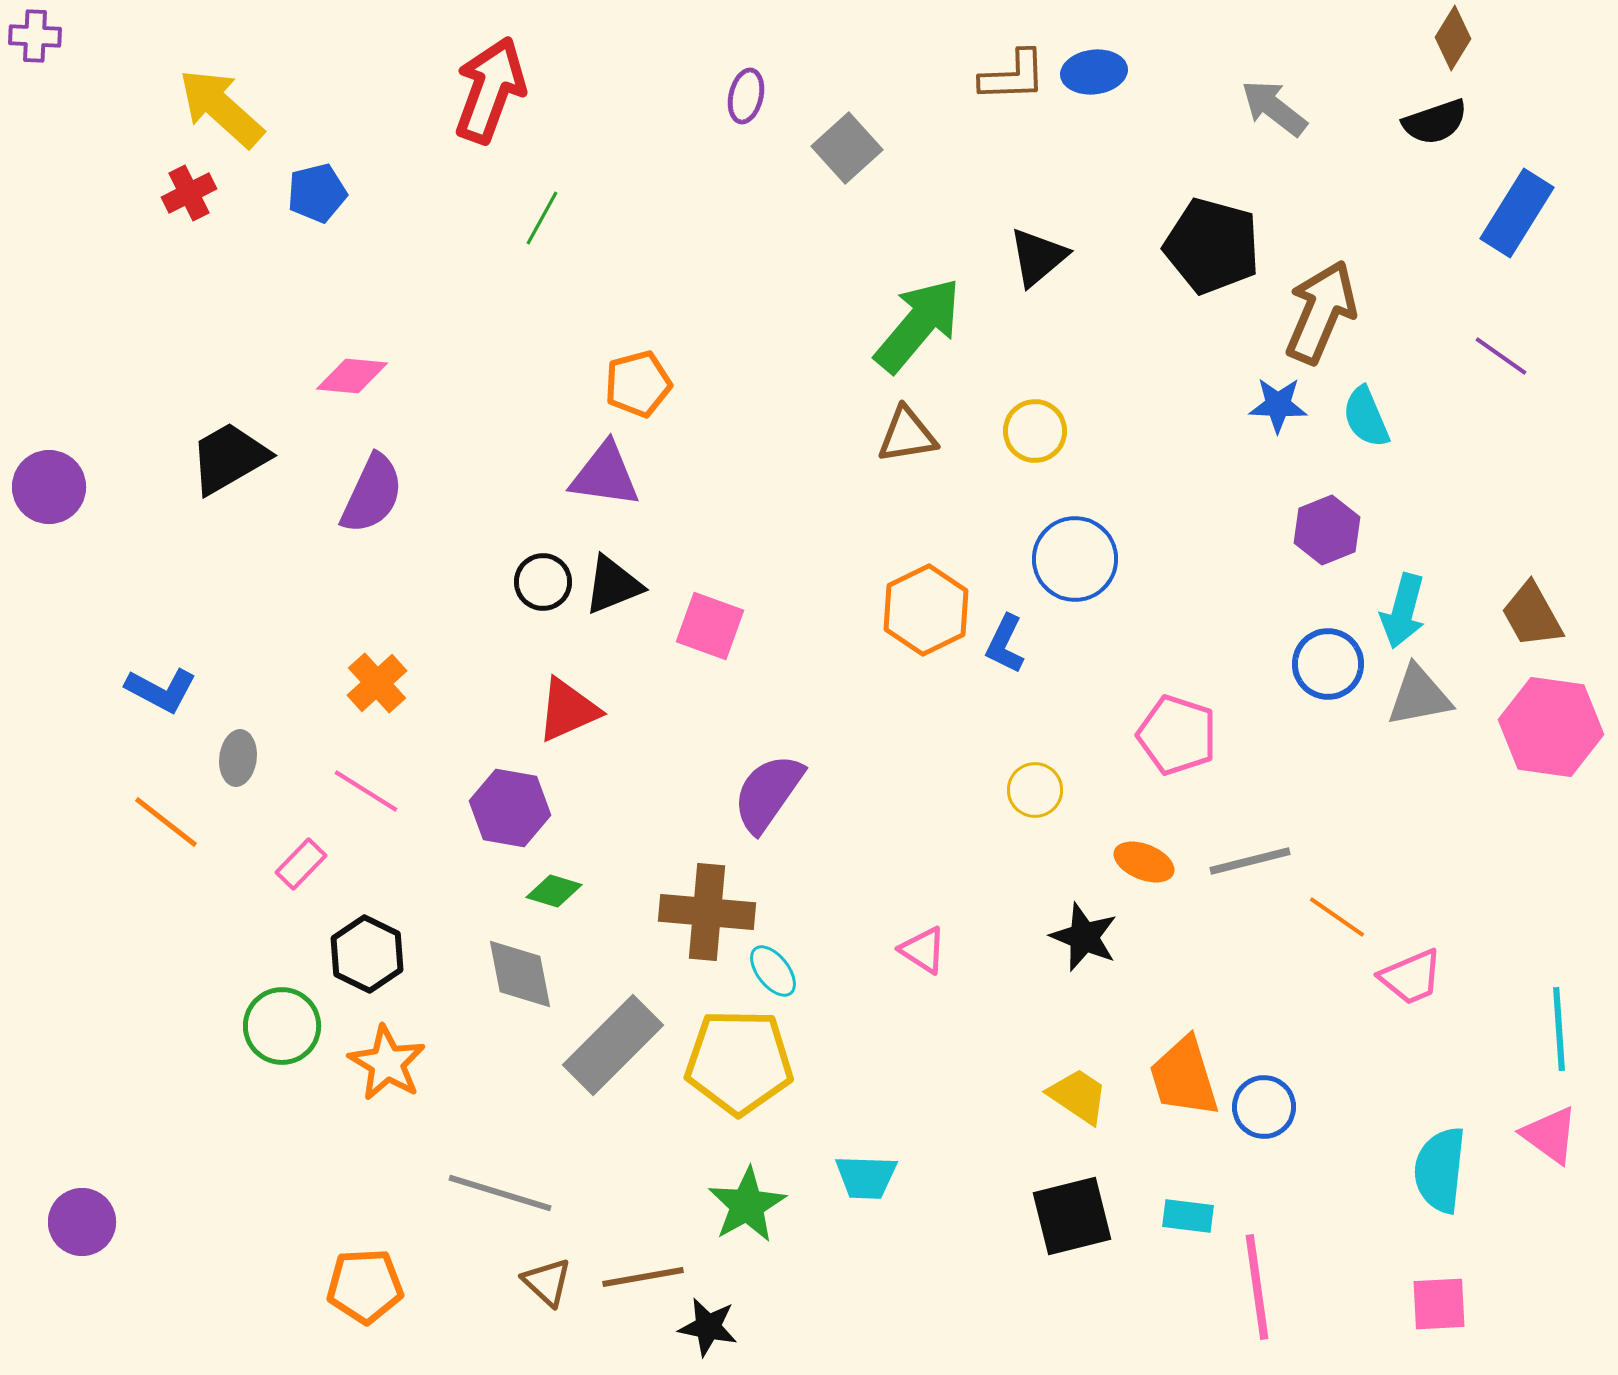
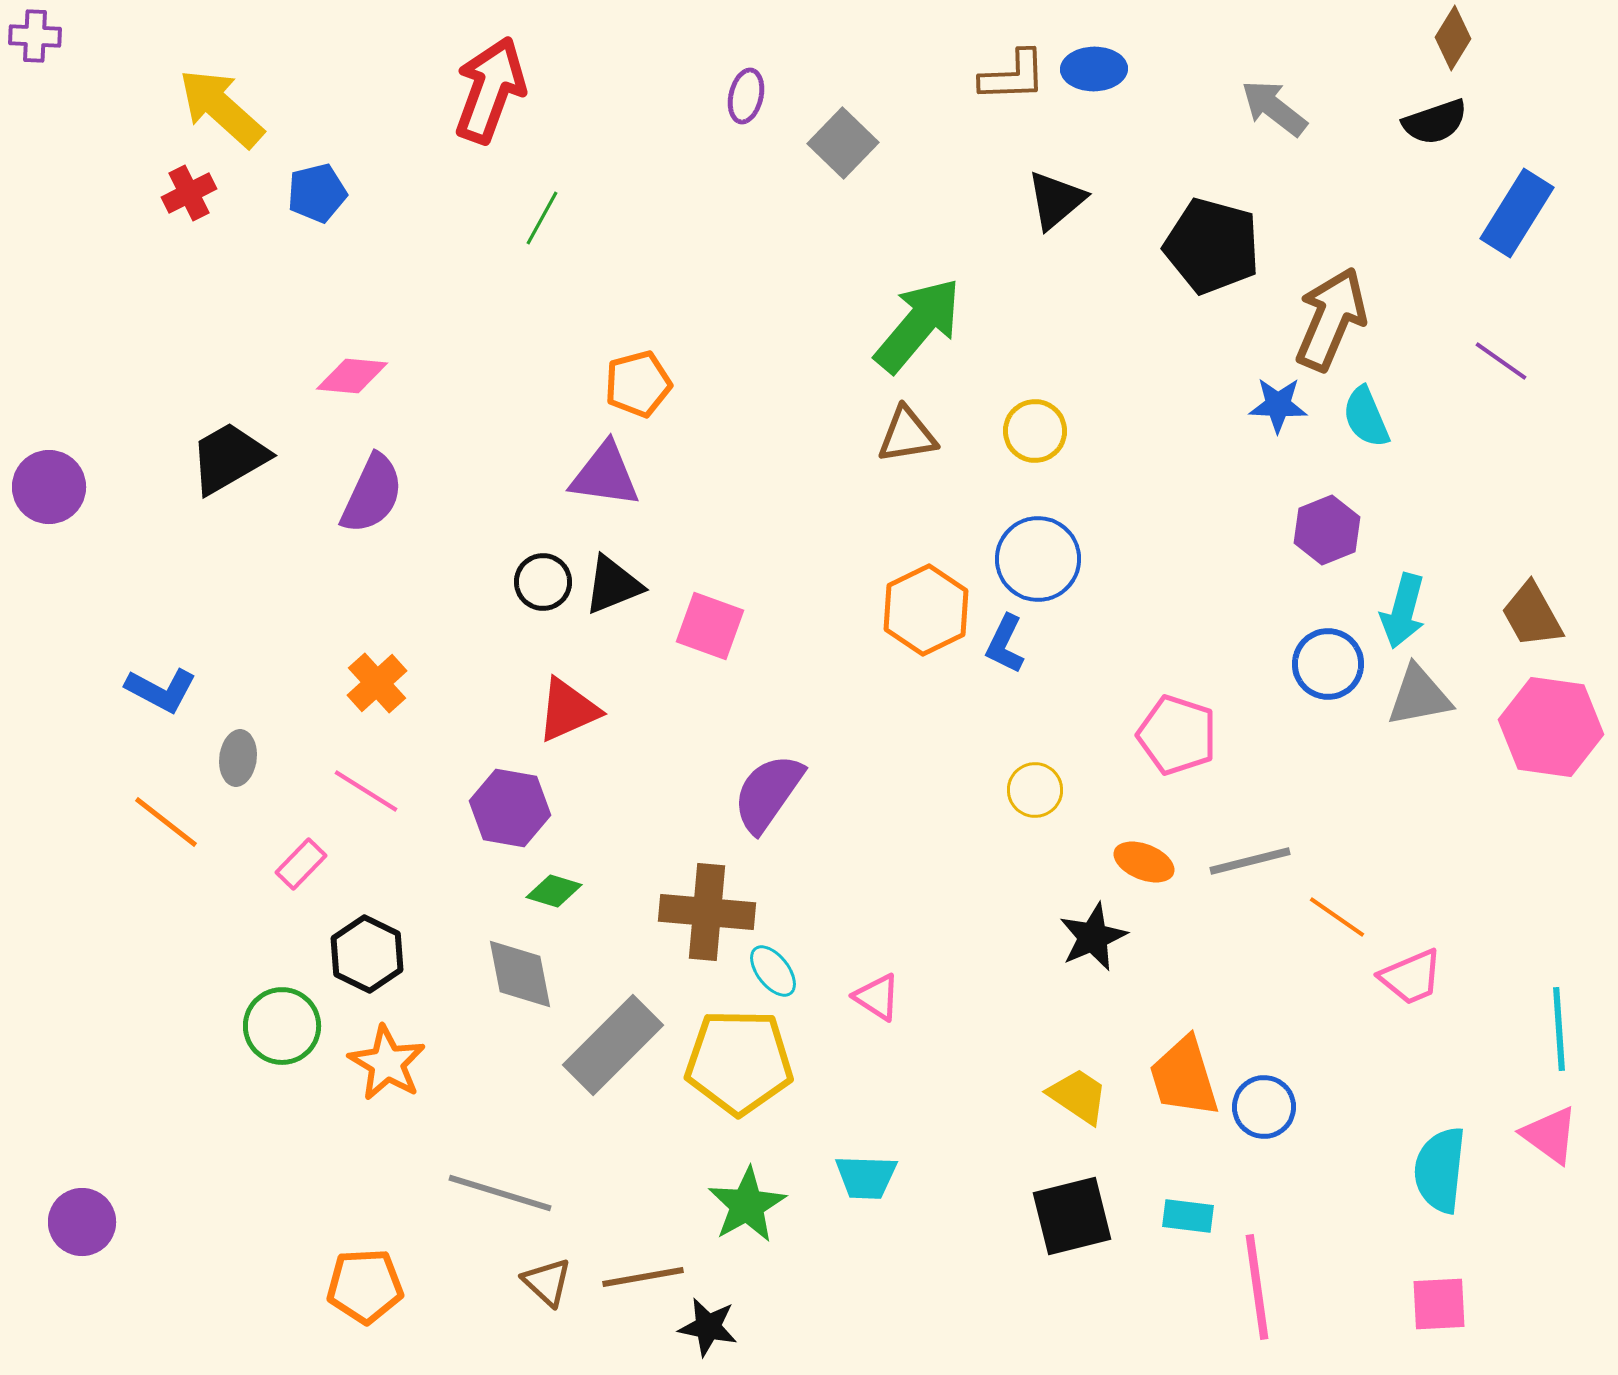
blue ellipse at (1094, 72): moved 3 px up; rotated 6 degrees clockwise
gray square at (847, 148): moved 4 px left, 5 px up; rotated 4 degrees counterclockwise
black triangle at (1038, 257): moved 18 px right, 57 px up
brown arrow at (1321, 312): moved 10 px right, 7 px down
purple line at (1501, 356): moved 5 px down
blue circle at (1075, 559): moved 37 px left
black star at (1084, 937): moved 9 px right; rotated 26 degrees clockwise
pink triangle at (923, 950): moved 46 px left, 47 px down
